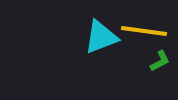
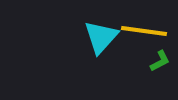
cyan triangle: rotated 27 degrees counterclockwise
